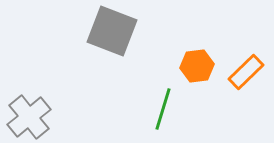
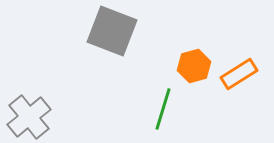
orange hexagon: moved 3 px left; rotated 8 degrees counterclockwise
orange rectangle: moved 7 px left, 2 px down; rotated 12 degrees clockwise
